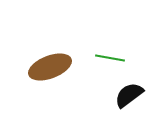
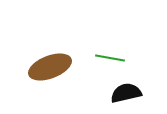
black semicircle: moved 3 px left, 2 px up; rotated 24 degrees clockwise
